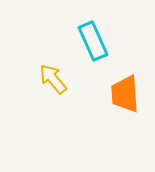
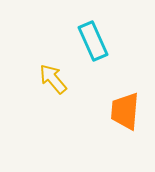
orange trapezoid: moved 17 px down; rotated 9 degrees clockwise
